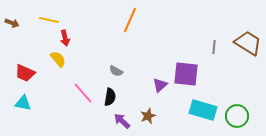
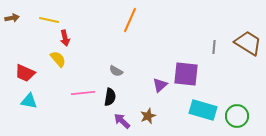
brown arrow: moved 5 px up; rotated 32 degrees counterclockwise
pink line: rotated 55 degrees counterclockwise
cyan triangle: moved 6 px right, 2 px up
